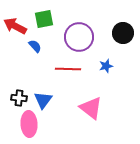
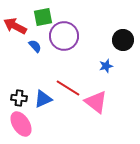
green square: moved 1 px left, 2 px up
black circle: moved 7 px down
purple circle: moved 15 px left, 1 px up
red line: moved 19 px down; rotated 30 degrees clockwise
blue triangle: moved 1 px up; rotated 30 degrees clockwise
pink triangle: moved 5 px right, 6 px up
pink ellipse: moved 8 px left; rotated 30 degrees counterclockwise
